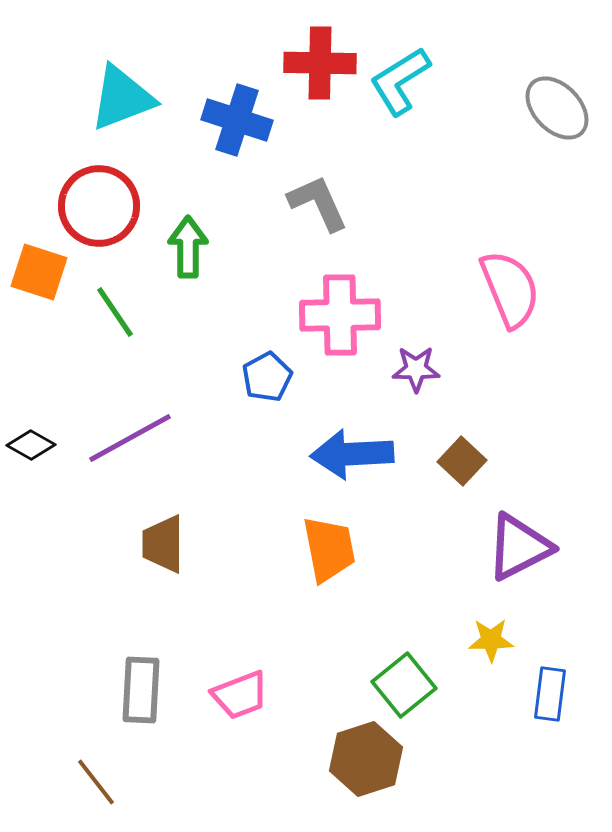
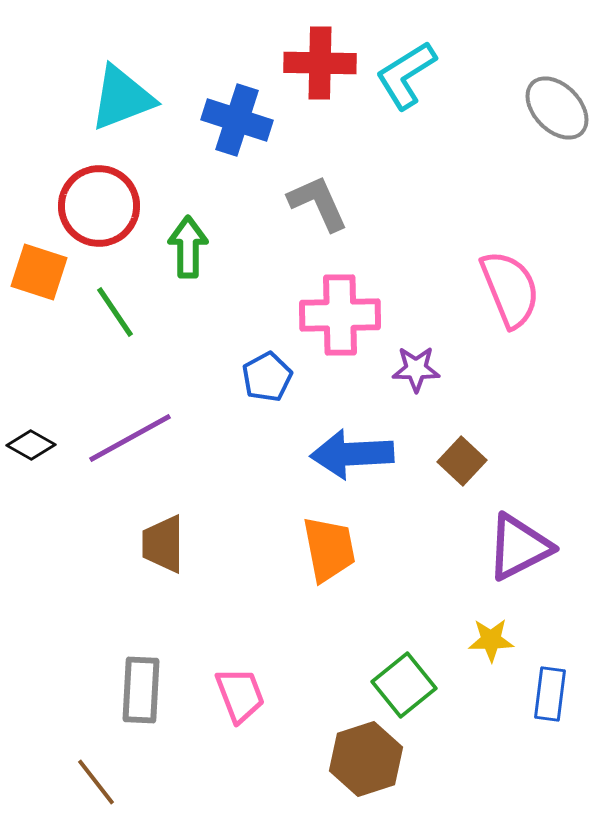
cyan L-shape: moved 6 px right, 6 px up
pink trapezoid: rotated 90 degrees counterclockwise
